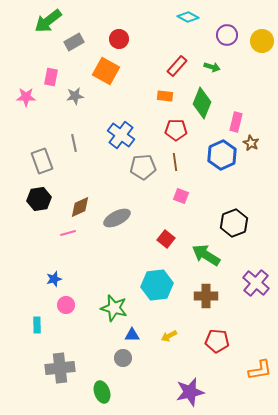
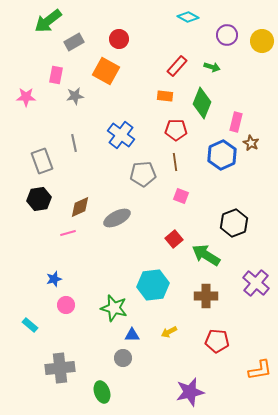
pink rectangle at (51, 77): moved 5 px right, 2 px up
gray pentagon at (143, 167): moved 7 px down
red square at (166, 239): moved 8 px right; rotated 12 degrees clockwise
cyan hexagon at (157, 285): moved 4 px left
cyan rectangle at (37, 325): moved 7 px left; rotated 49 degrees counterclockwise
yellow arrow at (169, 336): moved 4 px up
